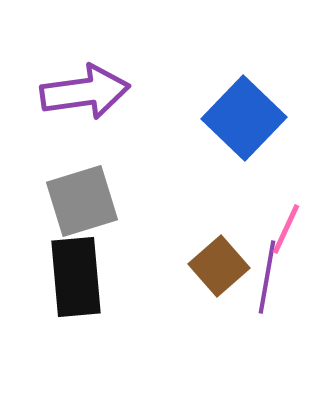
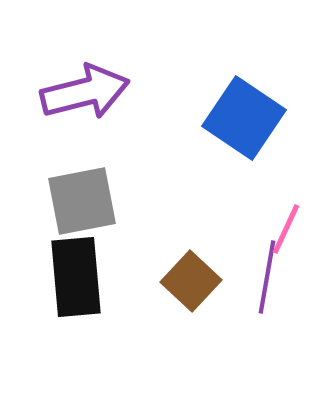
purple arrow: rotated 6 degrees counterclockwise
blue square: rotated 10 degrees counterclockwise
gray square: rotated 6 degrees clockwise
brown square: moved 28 px left, 15 px down; rotated 6 degrees counterclockwise
